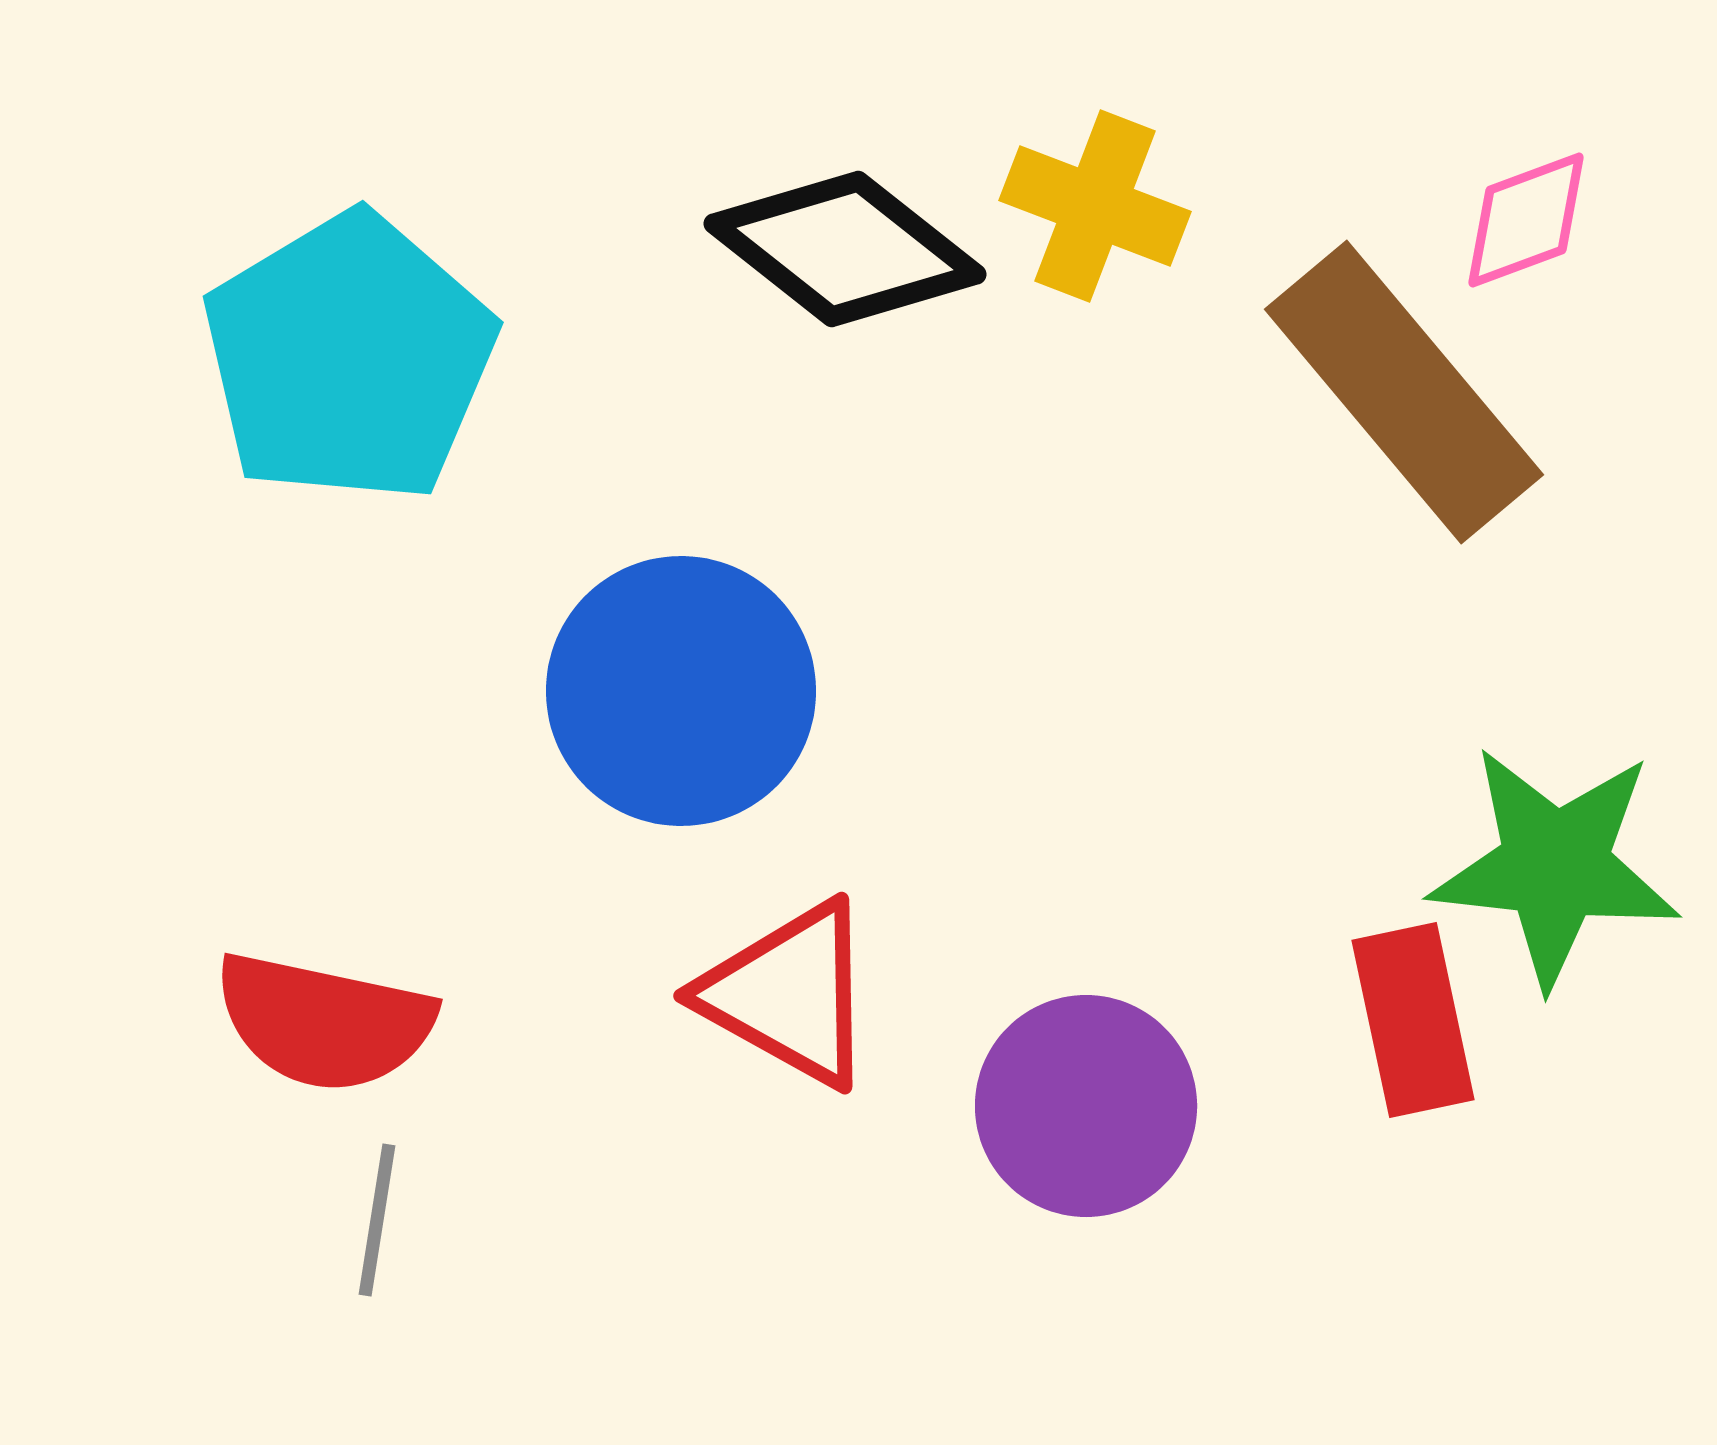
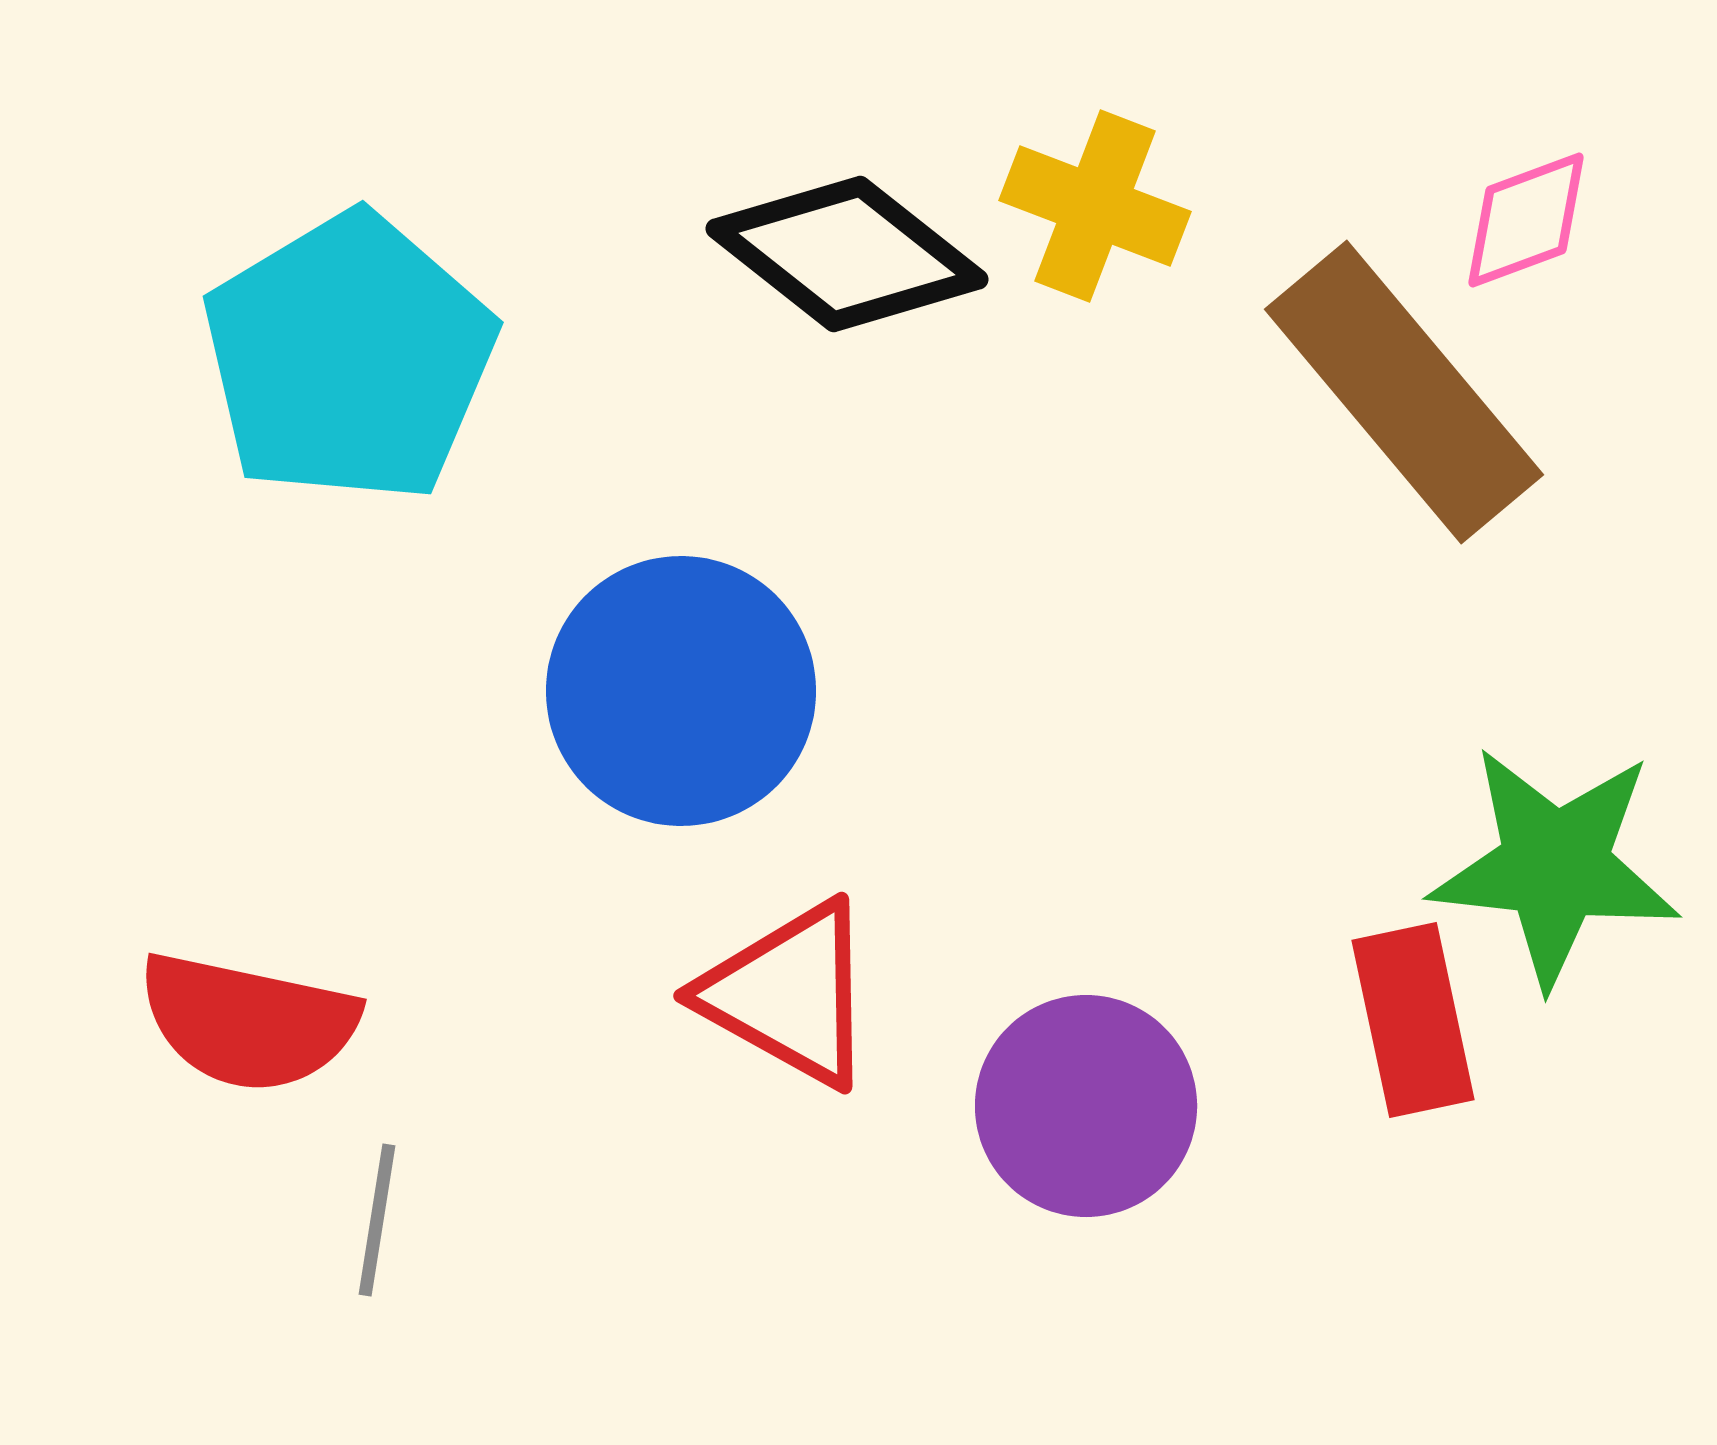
black diamond: moved 2 px right, 5 px down
red semicircle: moved 76 px left
